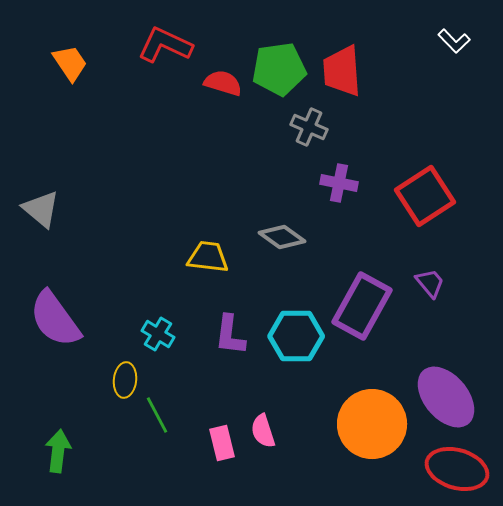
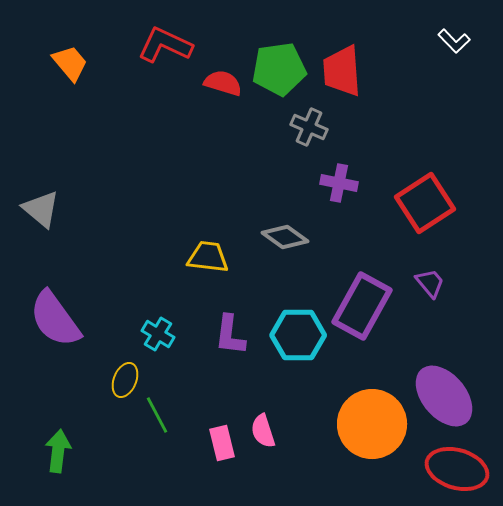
orange trapezoid: rotated 6 degrees counterclockwise
red square: moved 7 px down
gray diamond: moved 3 px right
cyan hexagon: moved 2 px right, 1 px up
yellow ellipse: rotated 16 degrees clockwise
purple ellipse: moved 2 px left, 1 px up
